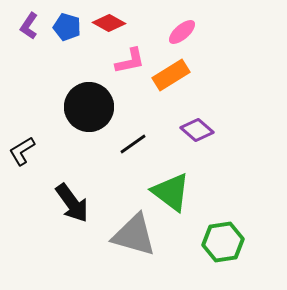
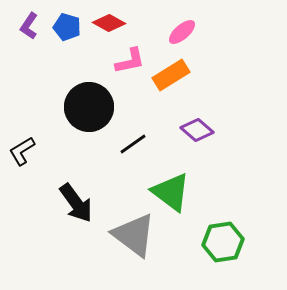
black arrow: moved 4 px right
gray triangle: rotated 21 degrees clockwise
